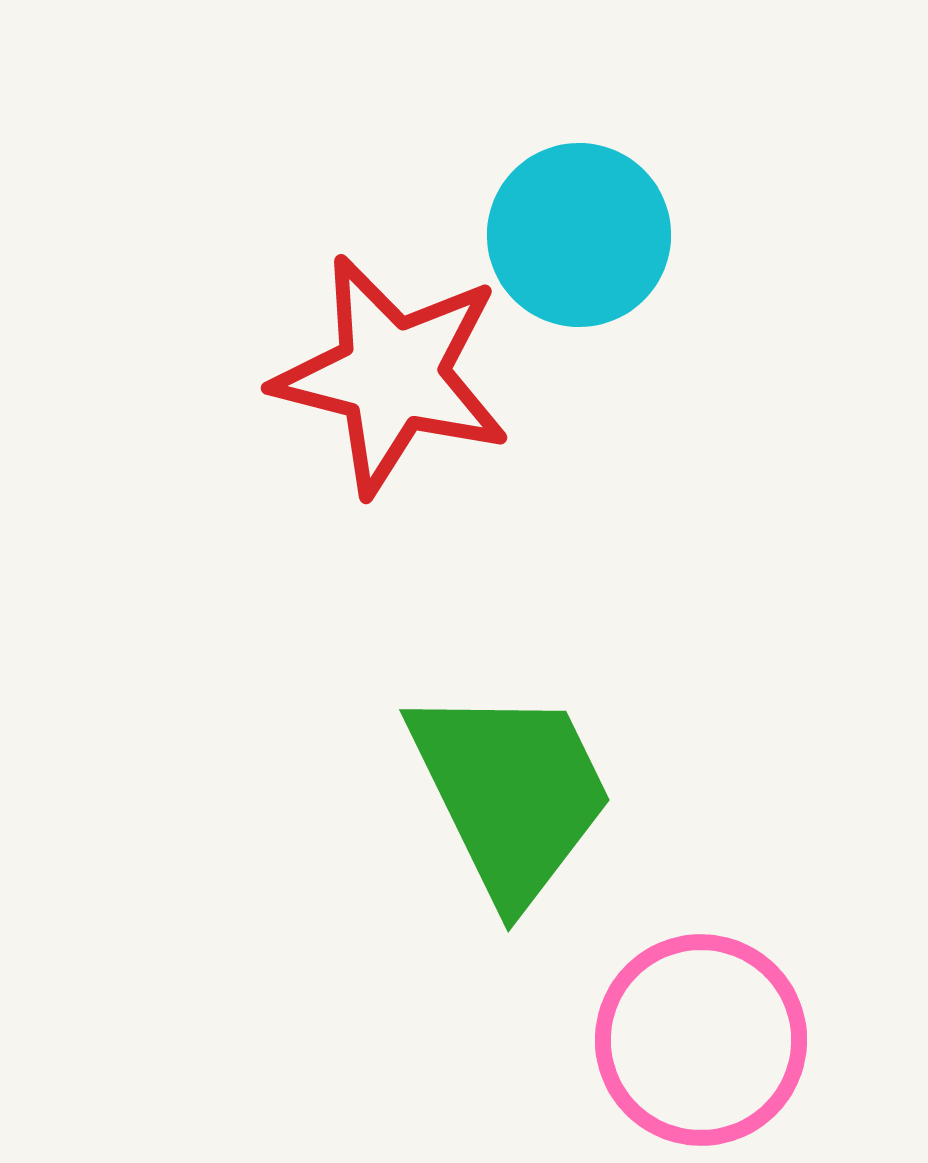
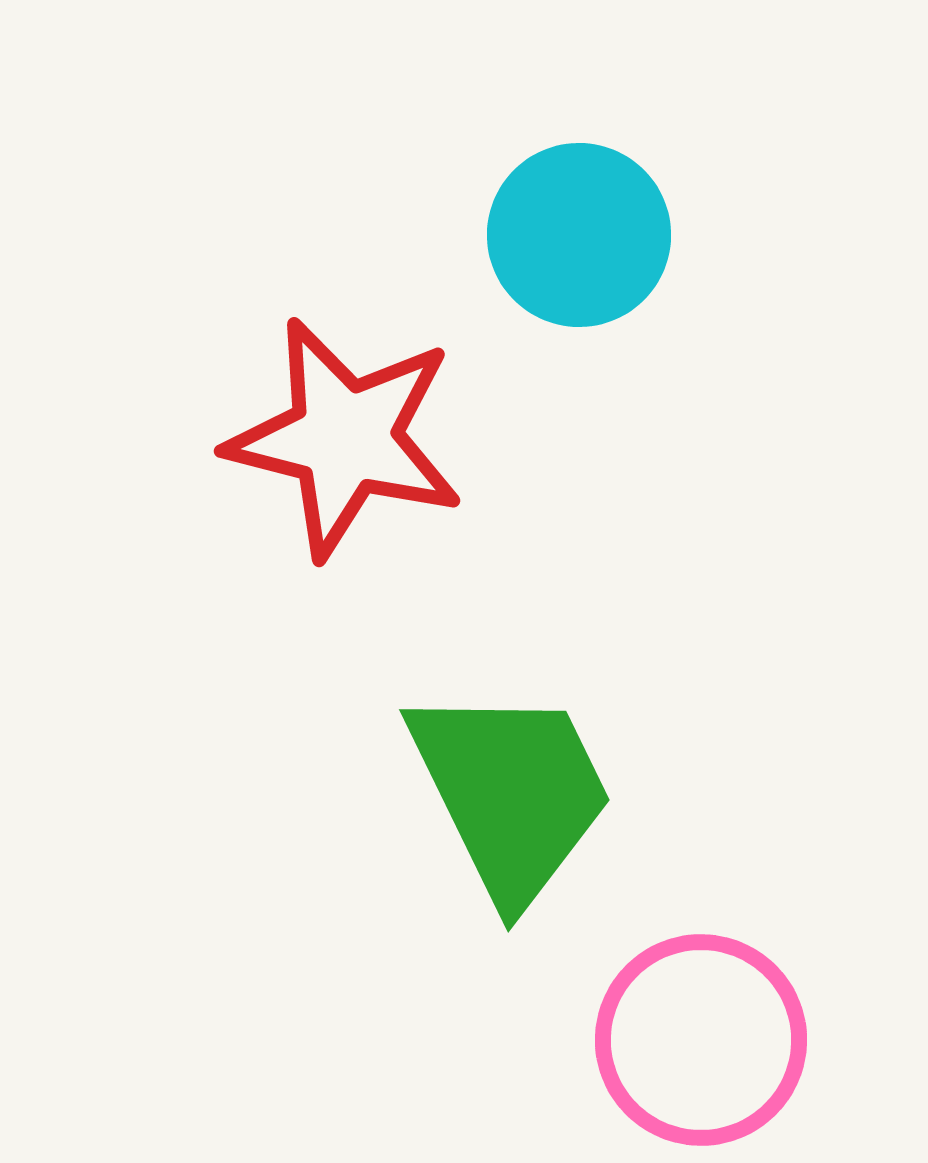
red star: moved 47 px left, 63 px down
